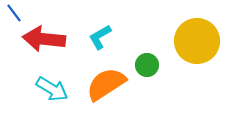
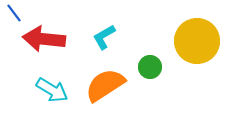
cyan L-shape: moved 4 px right
green circle: moved 3 px right, 2 px down
orange semicircle: moved 1 px left, 1 px down
cyan arrow: moved 1 px down
